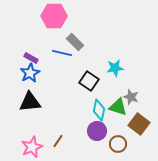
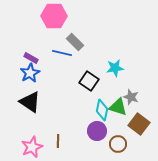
black triangle: rotated 40 degrees clockwise
cyan diamond: moved 3 px right
brown line: rotated 32 degrees counterclockwise
